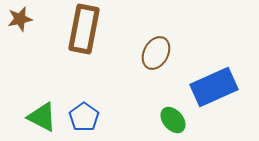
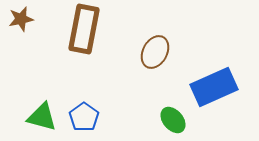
brown star: moved 1 px right
brown ellipse: moved 1 px left, 1 px up
green triangle: rotated 12 degrees counterclockwise
